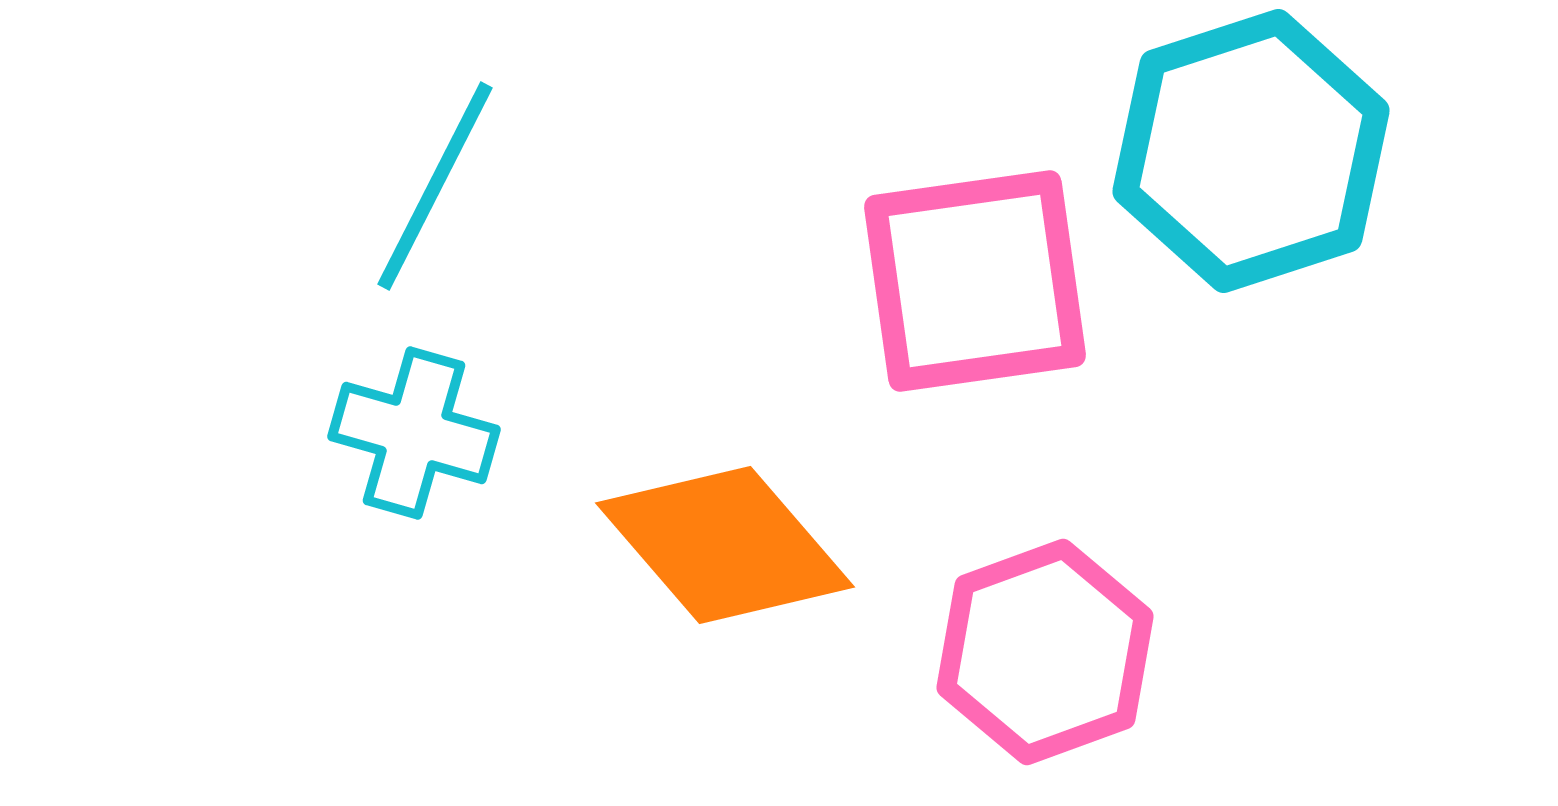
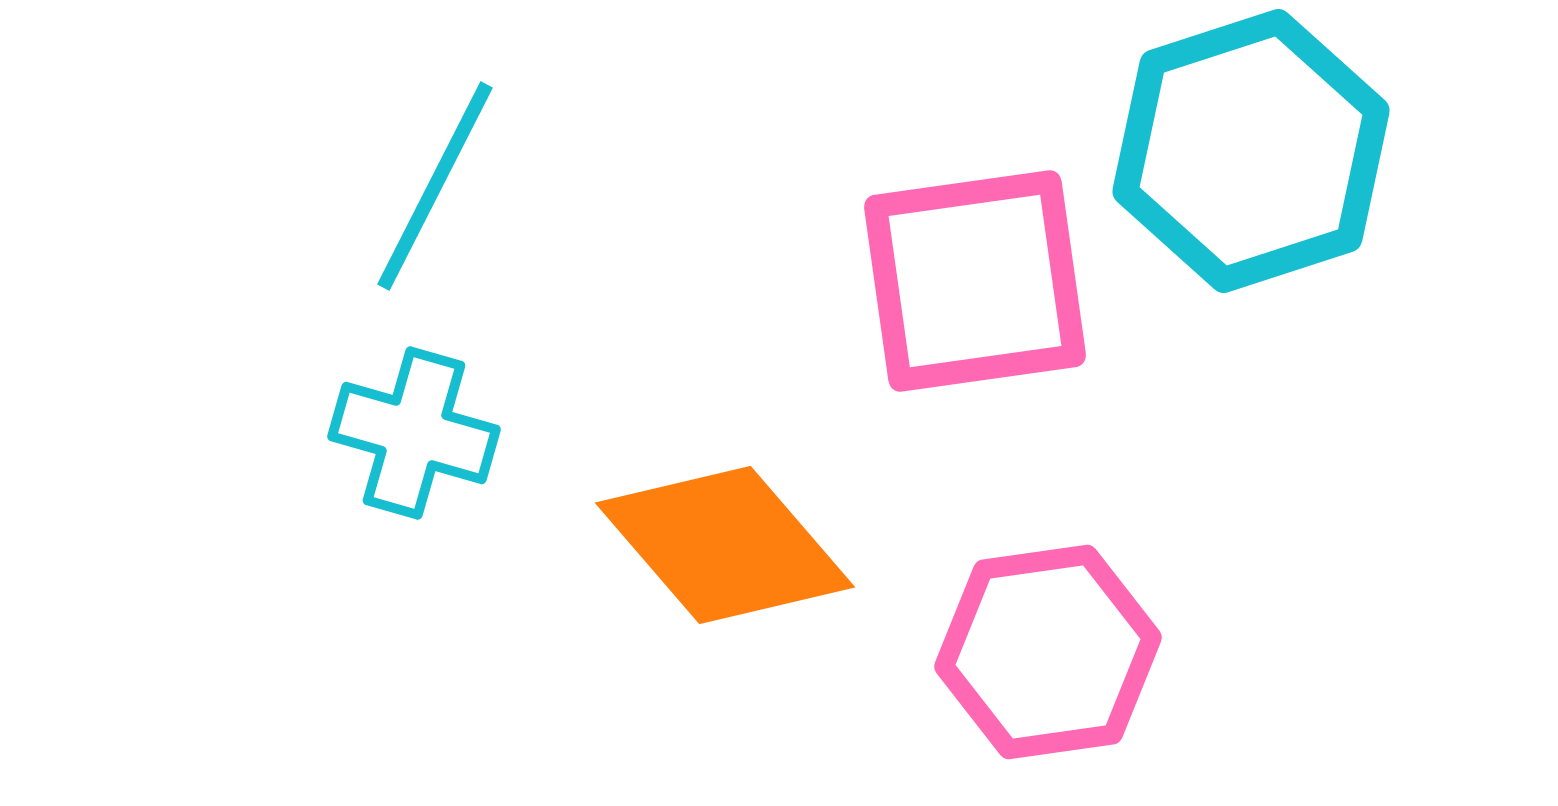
pink hexagon: moved 3 px right; rotated 12 degrees clockwise
